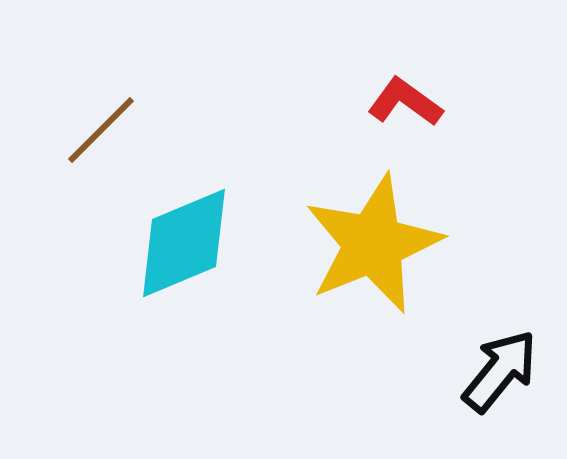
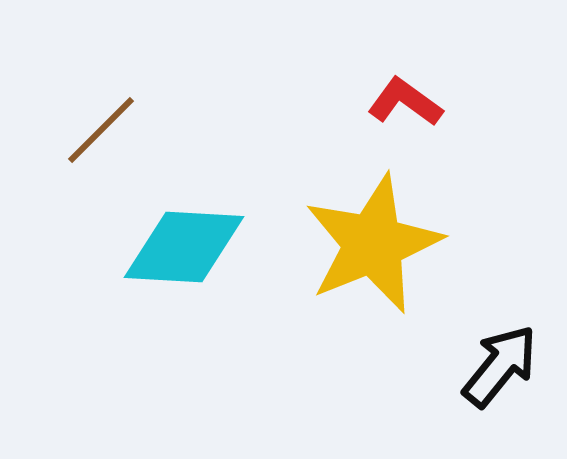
cyan diamond: moved 4 px down; rotated 26 degrees clockwise
black arrow: moved 5 px up
